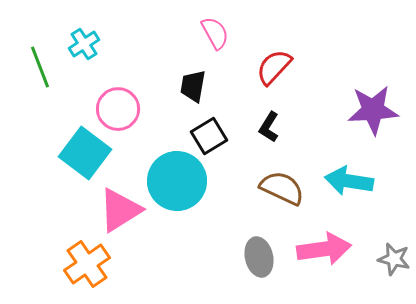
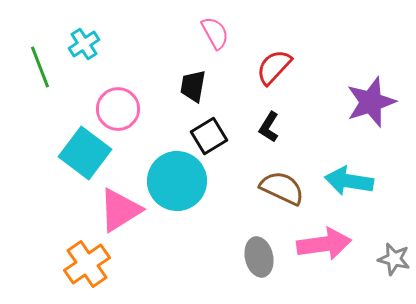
purple star: moved 2 px left, 8 px up; rotated 15 degrees counterclockwise
pink arrow: moved 5 px up
